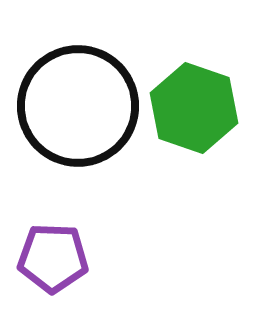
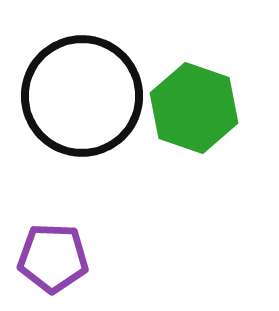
black circle: moved 4 px right, 10 px up
